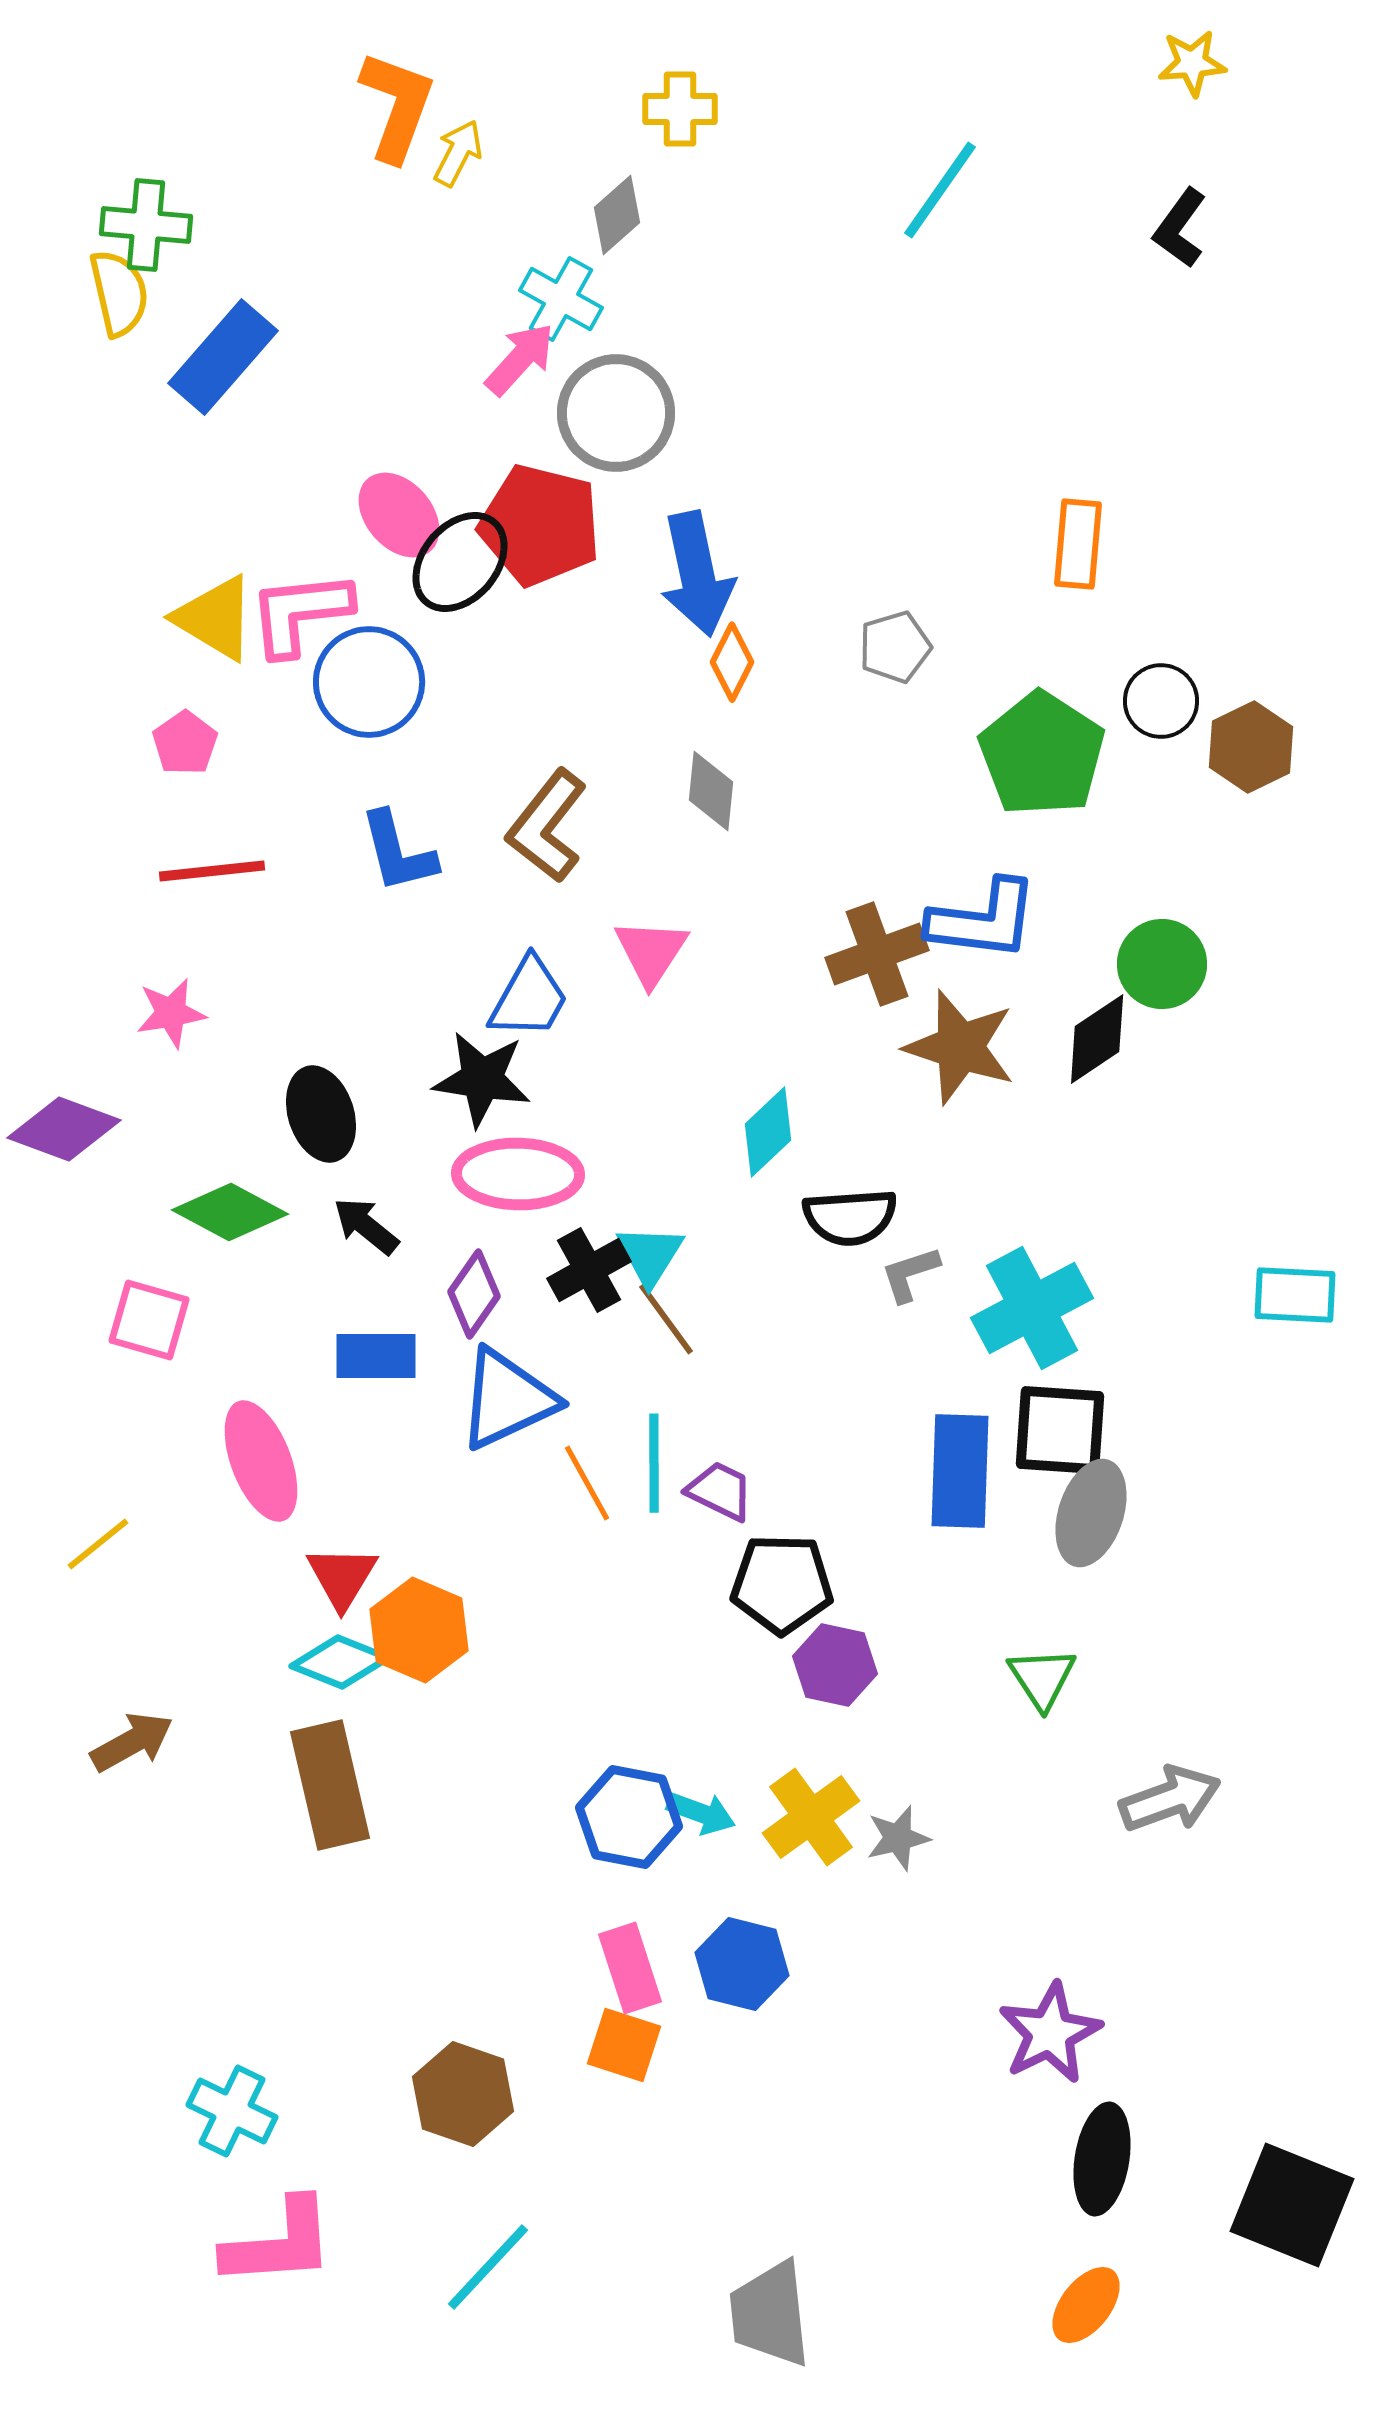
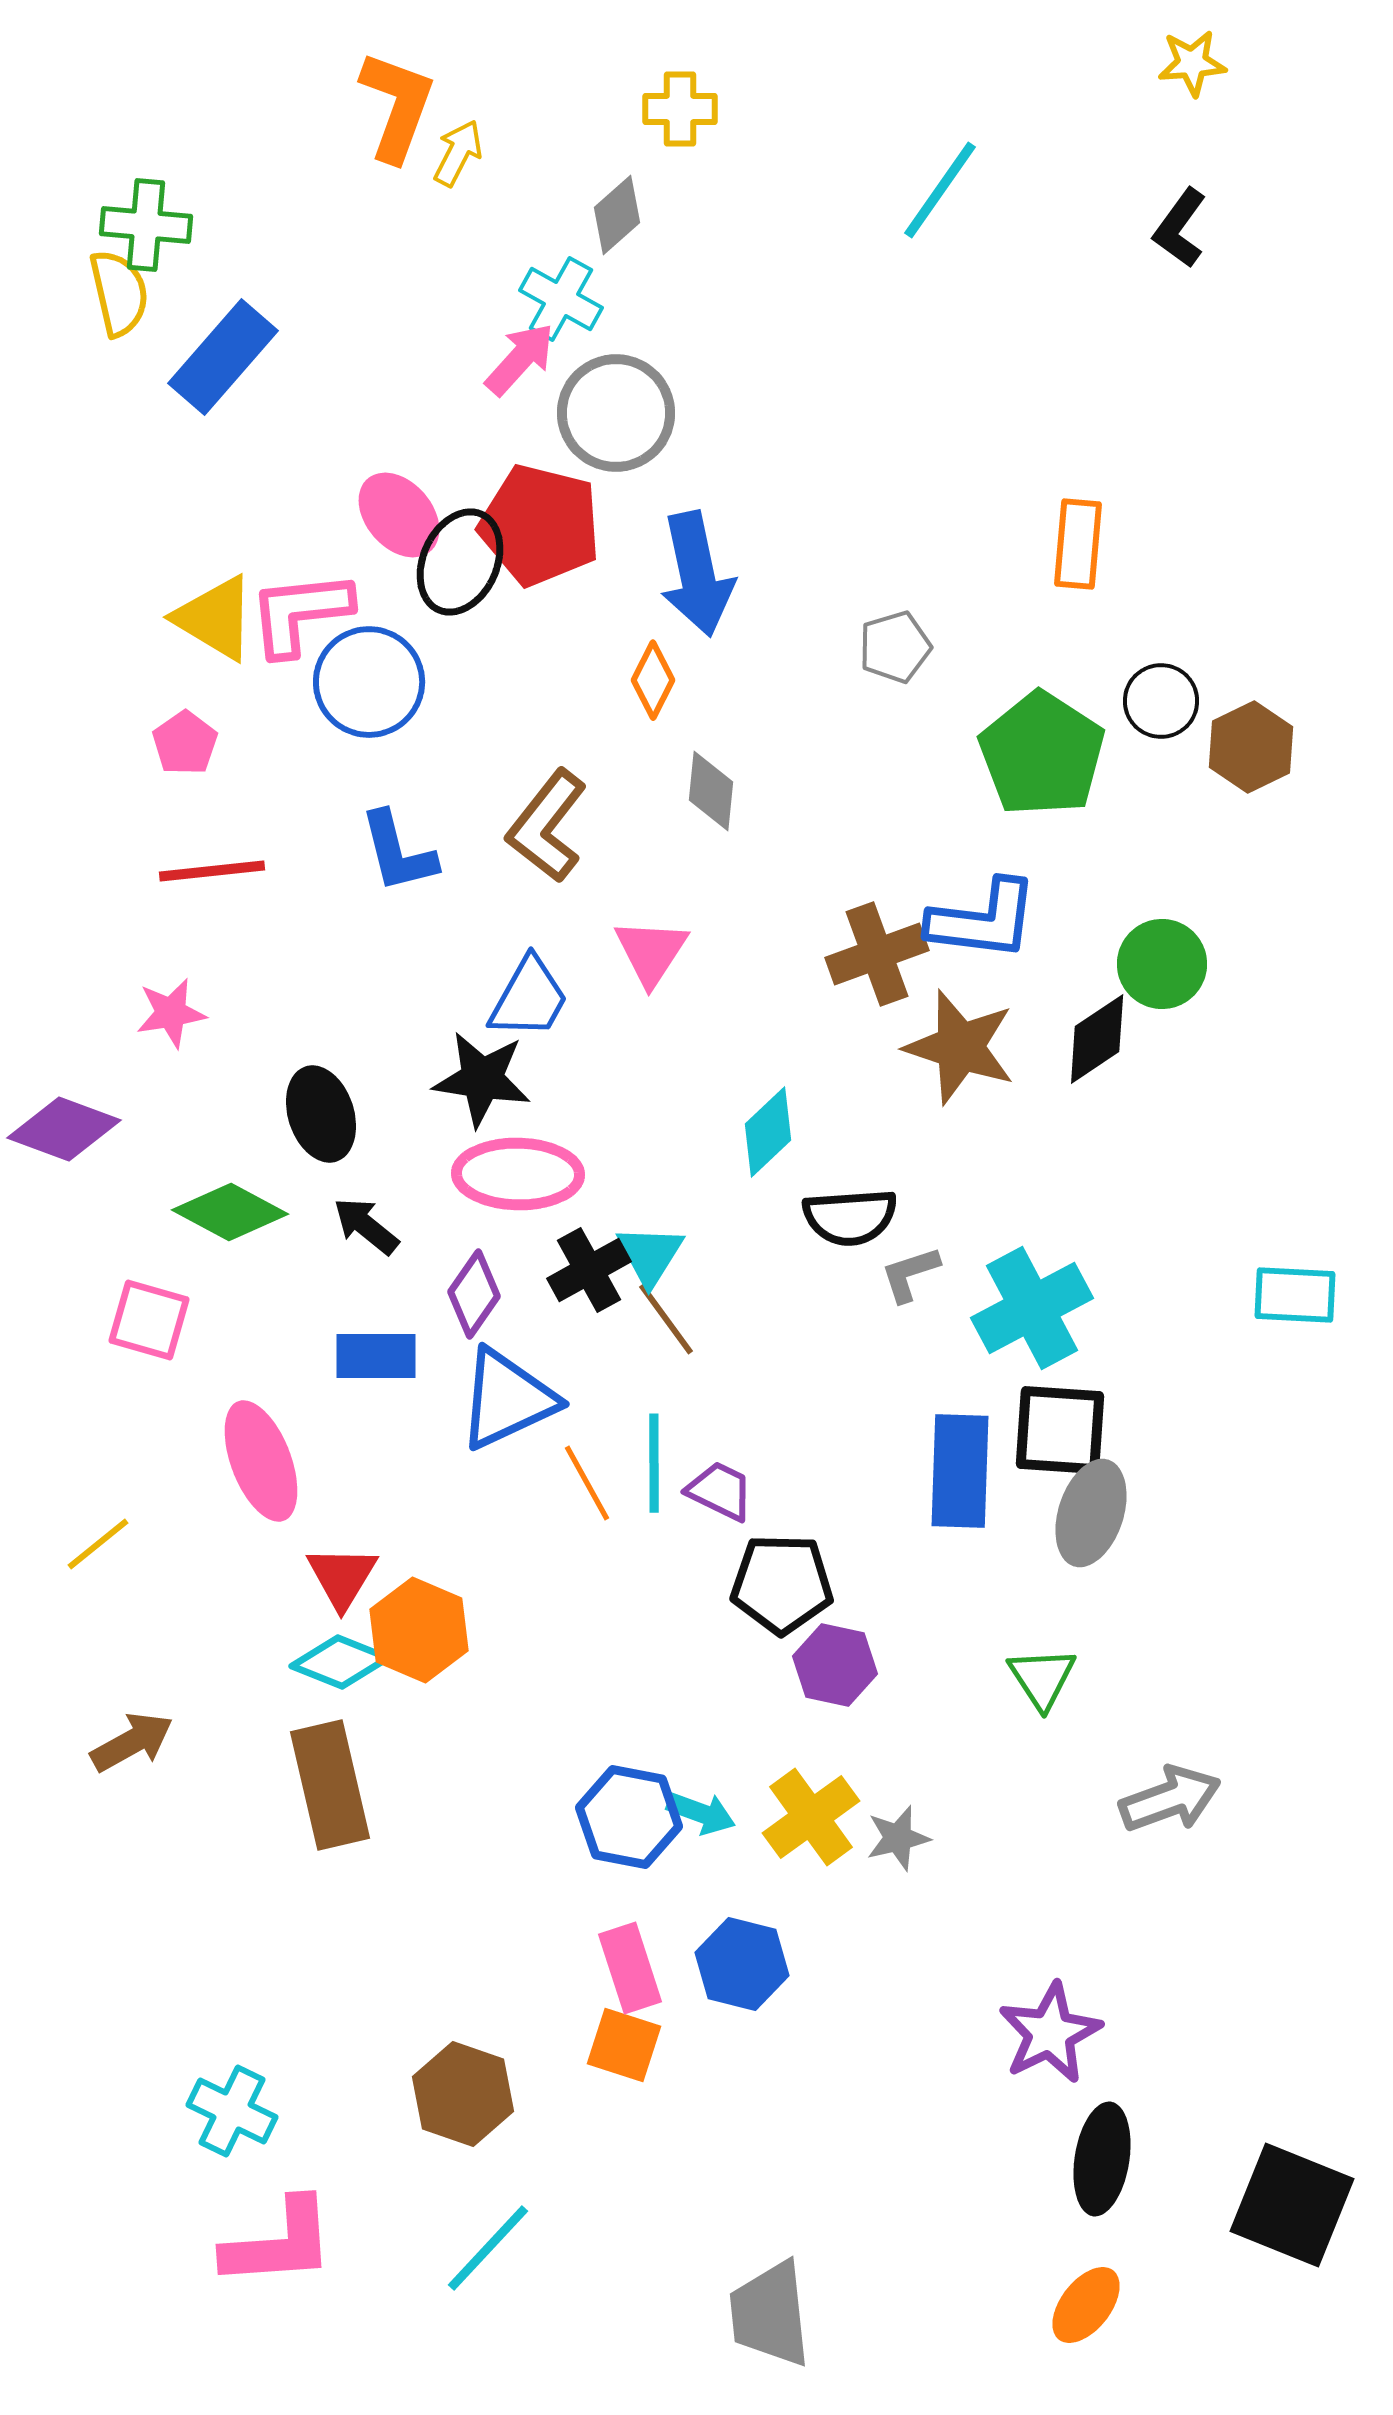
black ellipse at (460, 562): rotated 16 degrees counterclockwise
orange diamond at (732, 662): moved 79 px left, 18 px down
cyan line at (488, 2267): moved 19 px up
